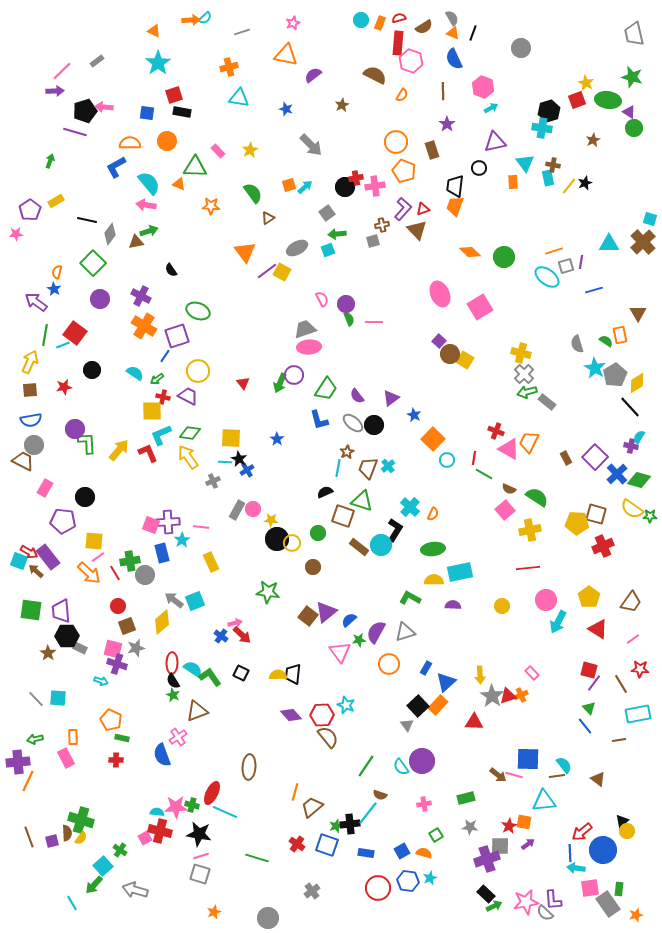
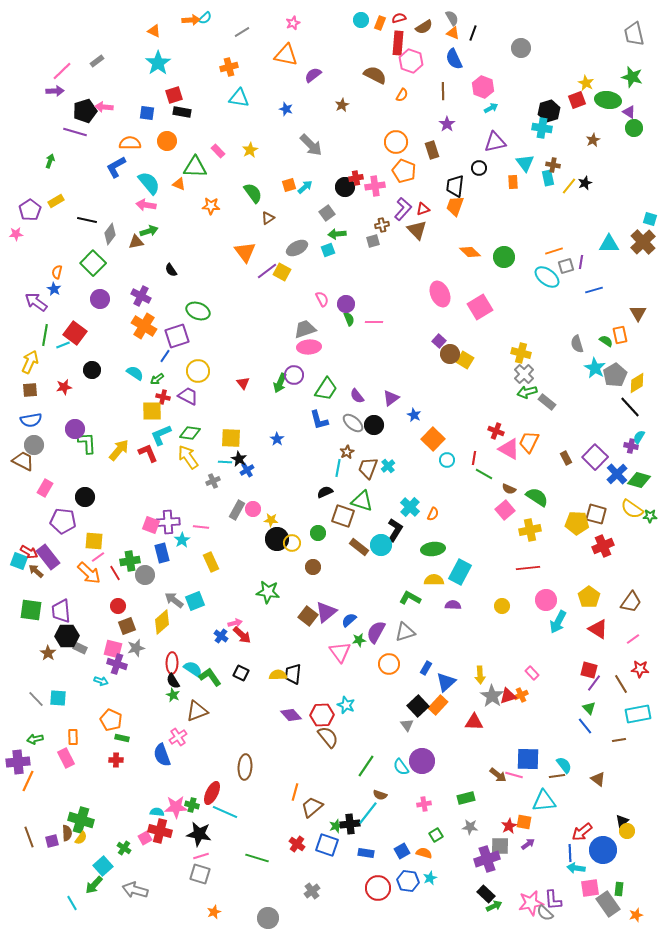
gray line at (242, 32): rotated 14 degrees counterclockwise
cyan rectangle at (460, 572): rotated 50 degrees counterclockwise
brown ellipse at (249, 767): moved 4 px left
green cross at (120, 850): moved 4 px right, 2 px up
pink star at (526, 902): moved 5 px right, 1 px down
